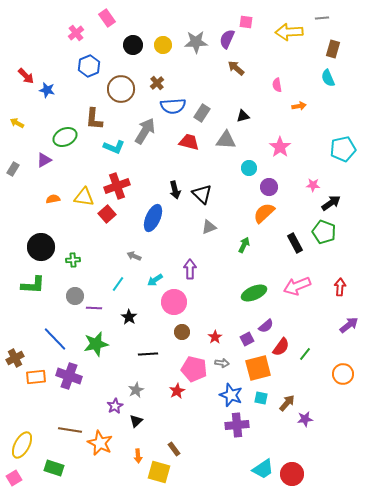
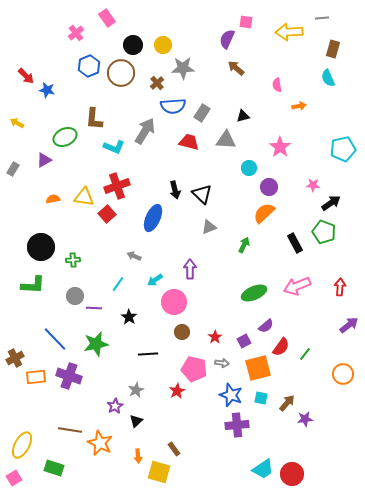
gray star at (196, 42): moved 13 px left, 26 px down
brown circle at (121, 89): moved 16 px up
purple square at (247, 339): moved 3 px left, 2 px down
